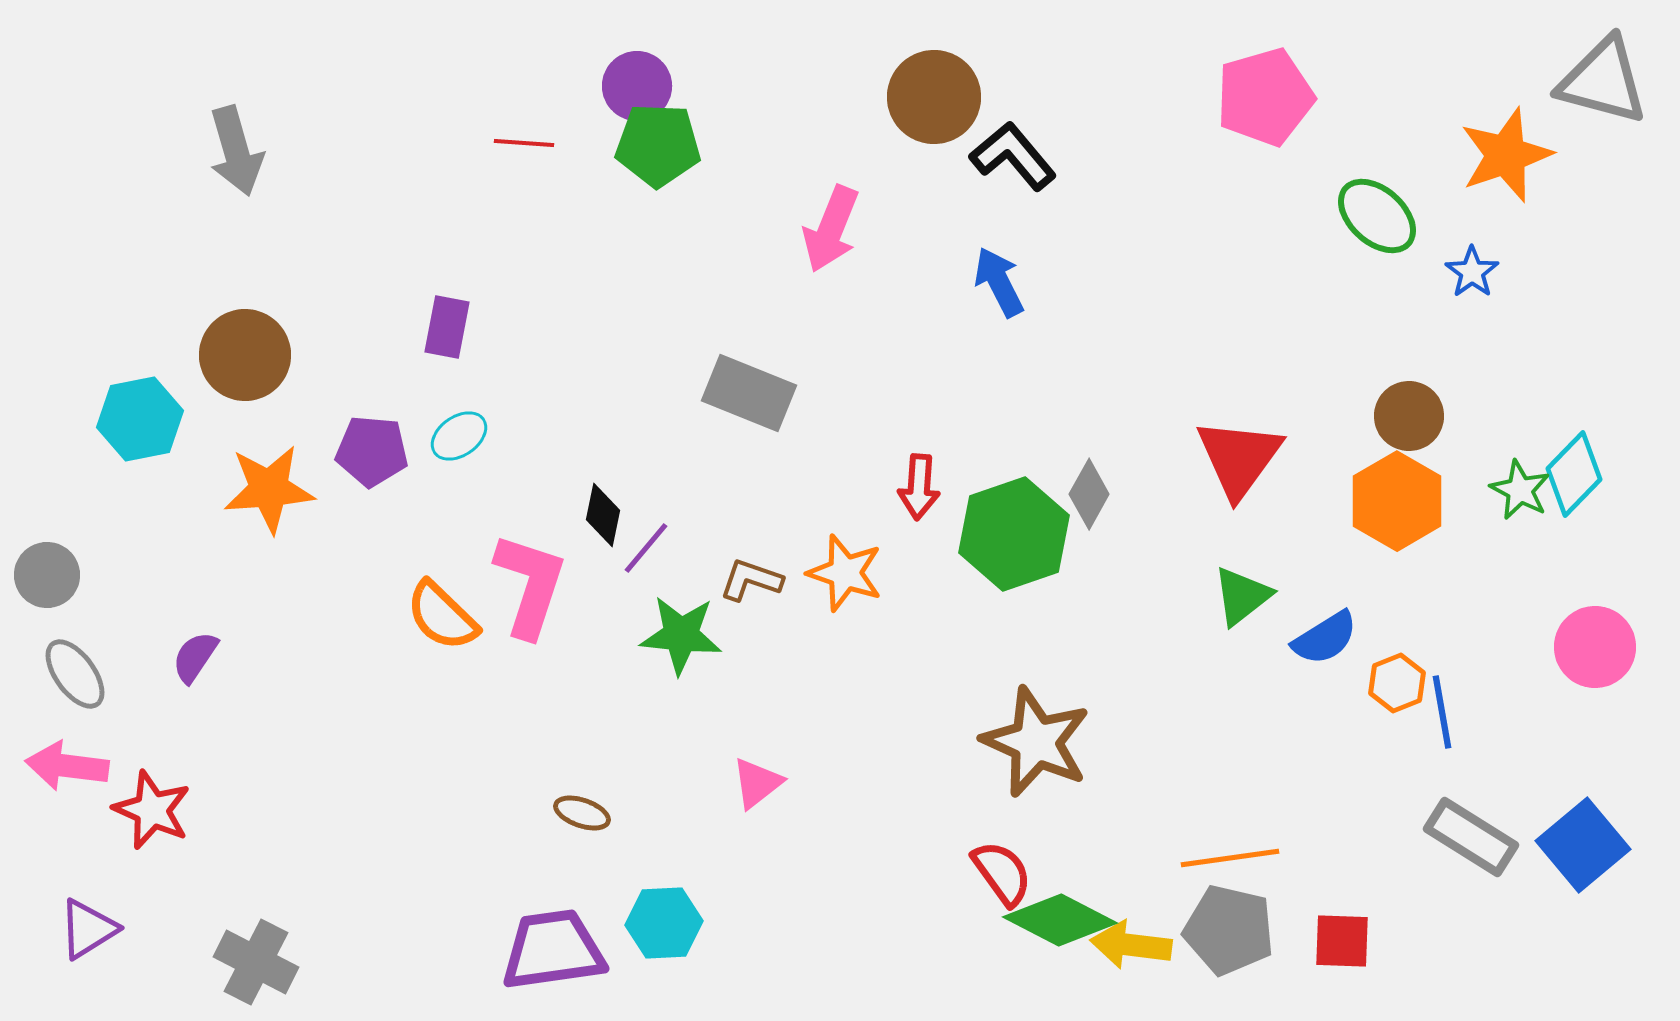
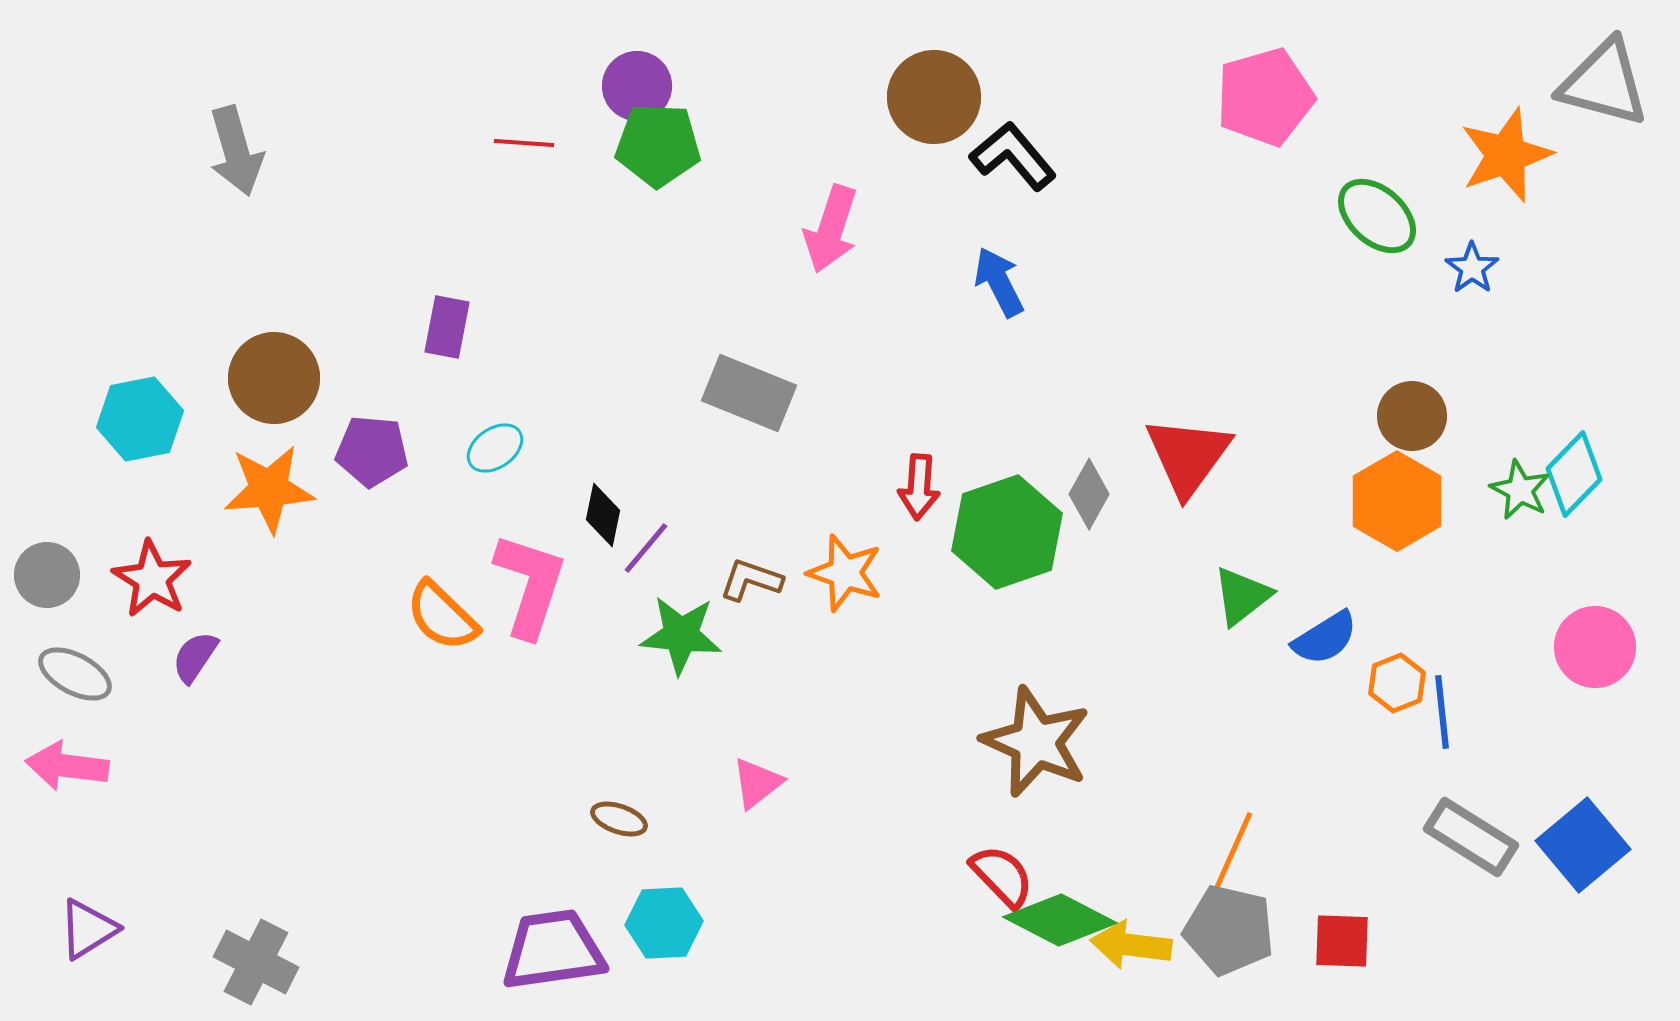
gray triangle at (1603, 81): moved 1 px right, 2 px down
pink arrow at (831, 229): rotated 4 degrees counterclockwise
blue star at (1472, 272): moved 4 px up
brown circle at (245, 355): moved 29 px right, 23 px down
brown circle at (1409, 416): moved 3 px right
cyan ellipse at (459, 436): moved 36 px right, 12 px down
red triangle at (1239, 458): moved 51 px left, 2 px up
green hexagon at (1014, 534): moved 7 px left, 2 px up
gray ellipse at (75, 674): rotated 26 degrees counterclockwise
blue line at (1442, 712): rotated 4 degrees clockwise
red star at (152, 810): moved 231 px up; rotated 8 degrees clockwise
brown ellipse at (582, 813): moved 37 px right, 6 px down
orange line at (1230, 858): rotated 58 degrees counterclockwise
red semicircle at (1002, 873): moved 3 px down; rotated 8 degrees counterclockwise
